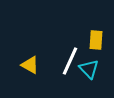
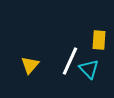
yellow rectangle: moved 3 px right
yellow triangle: rotated 42 degrees clockwise
